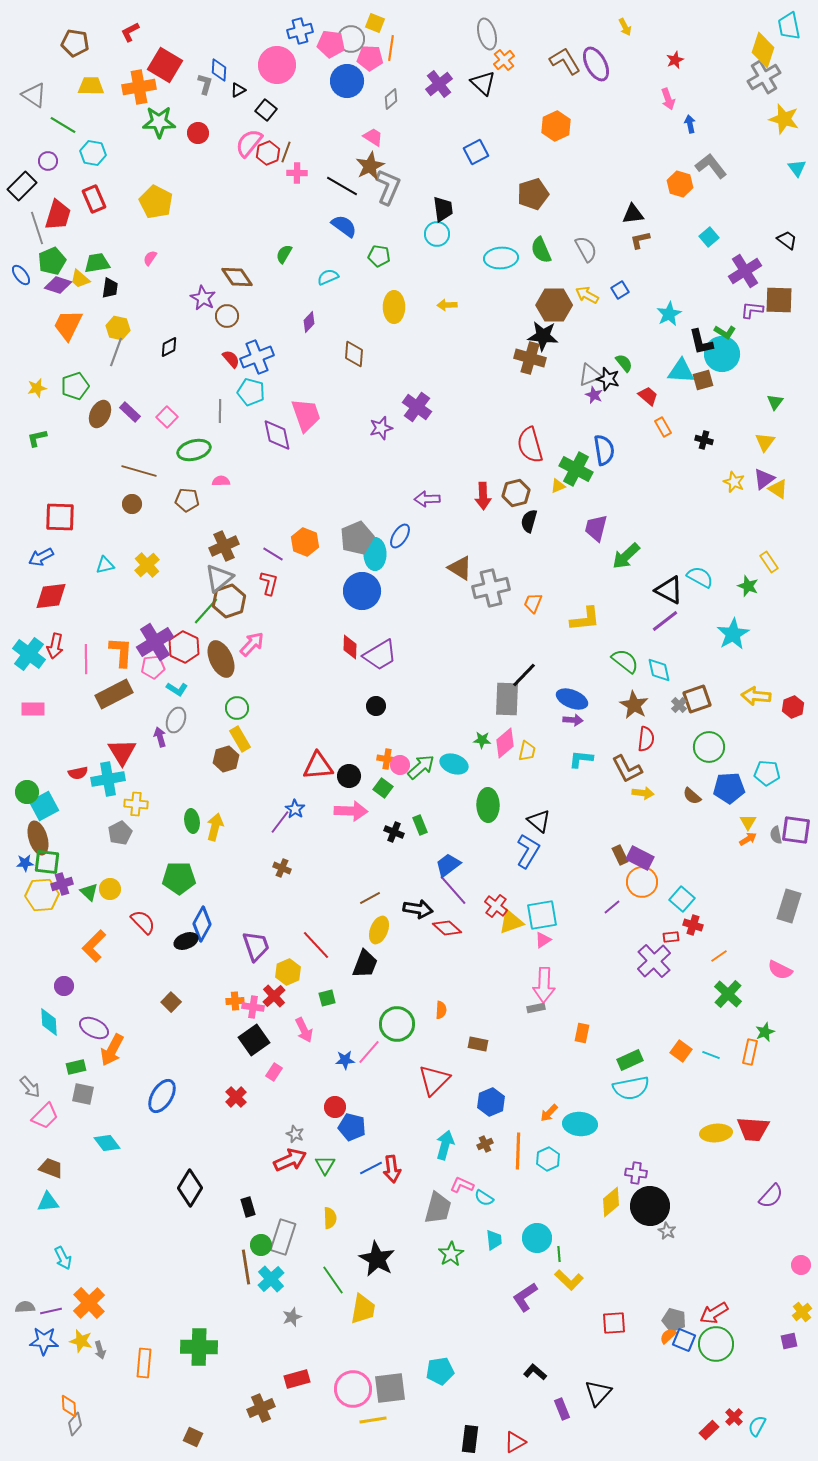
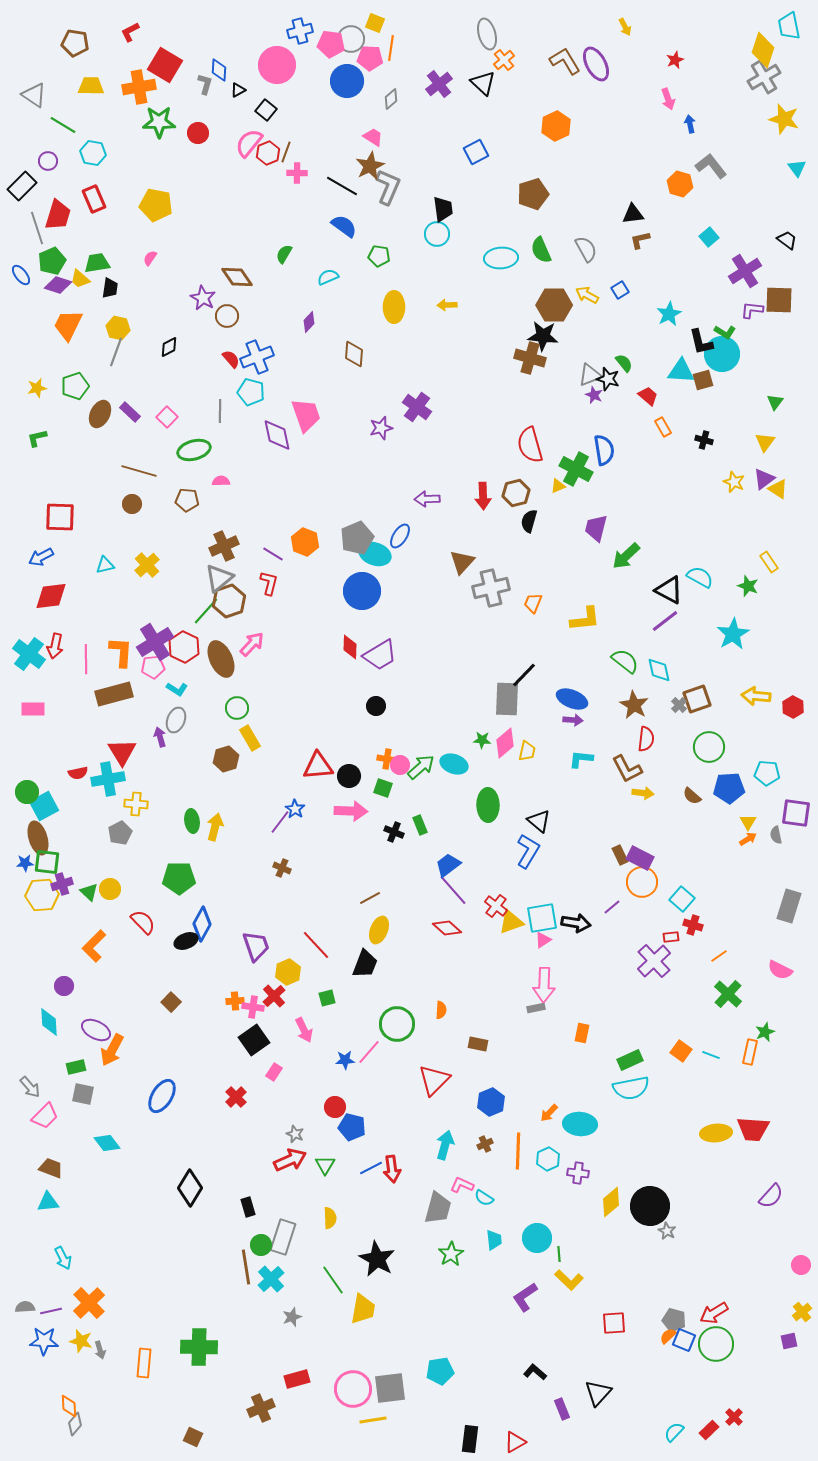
yellow pentagon at (156, 202): moved 3 px down; rotated 16 degrees counterclockwise
cyan ellipse at (375, 554): rotated 72 degrees counterclockwise
brown triangle at (460, 568): moved 2 px right, 6 px up; rotated 40 degrees clockwise
brown rectangle at (114, 694): rotated 12 degrees clockwise
red hexagon at (793, 707): rotated 10 degrees counterclockwise
yellow rectangle at (240, 739): moved 10 px right, 1 px up
green square at (383, 788): rotated 18 degrees counterclockwise
purple square at (796, 830): moved 17 px up
black arrow at (418, 909): moved 158 px right, 14 px down
cyan square at (542, 915): moved 3 px down
purple ellipse at (94, 1028): moved 2 px right, 2 px down
purple cross at (636, 1173): moved 58 px left
cyan semicircle at (757, 1426): moved 83 px left, 6 px down; rotated 15 degrees clockwise
